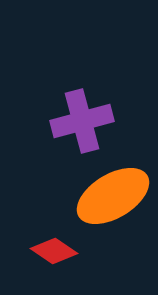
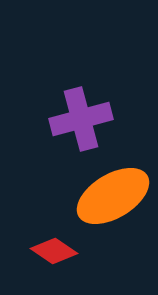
purple cross: moved 1 px left, 2 px up
